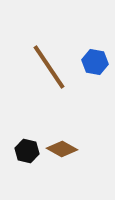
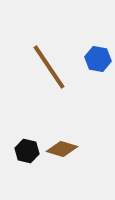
blue hexagon: moved 3 px right, 3 px up
brown diamond: rotated 12 degrees counterclockwise
